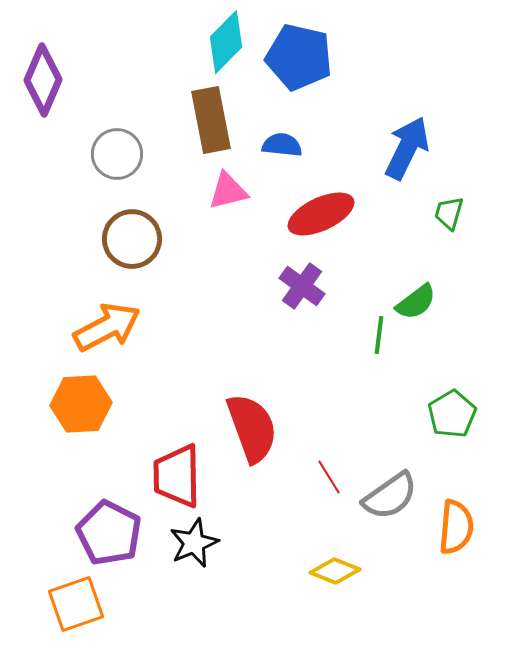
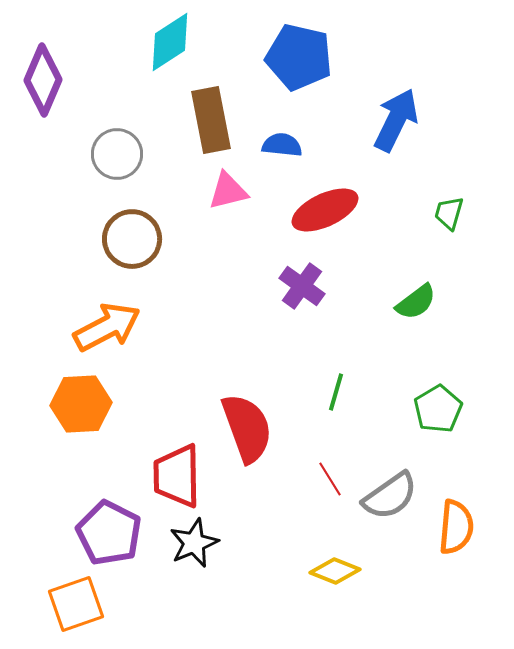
cyan diamond: moved 56 px left; rotated 12 degrees clockwise
blue arrow: moved 11 px left, 28 px up
red ellipse: moved 4 px right, 4 px up
green line: moved 43 px left, 57 px down; rotated 9 degrees clockwise
green pentagon: moved 14 px left, 5 px up
red semicircle: moved 5 px left
red line: moved 1 px right, 2 px down
